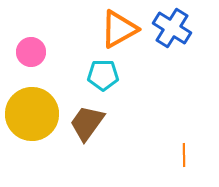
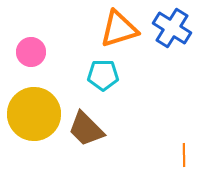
orange triangle: rotated 12 degrees clockwise
yellow circle: moved 2 px right
brown trapezoid: moved 1 px left, 6 px down; rotated 81 degrees counterclockwise
